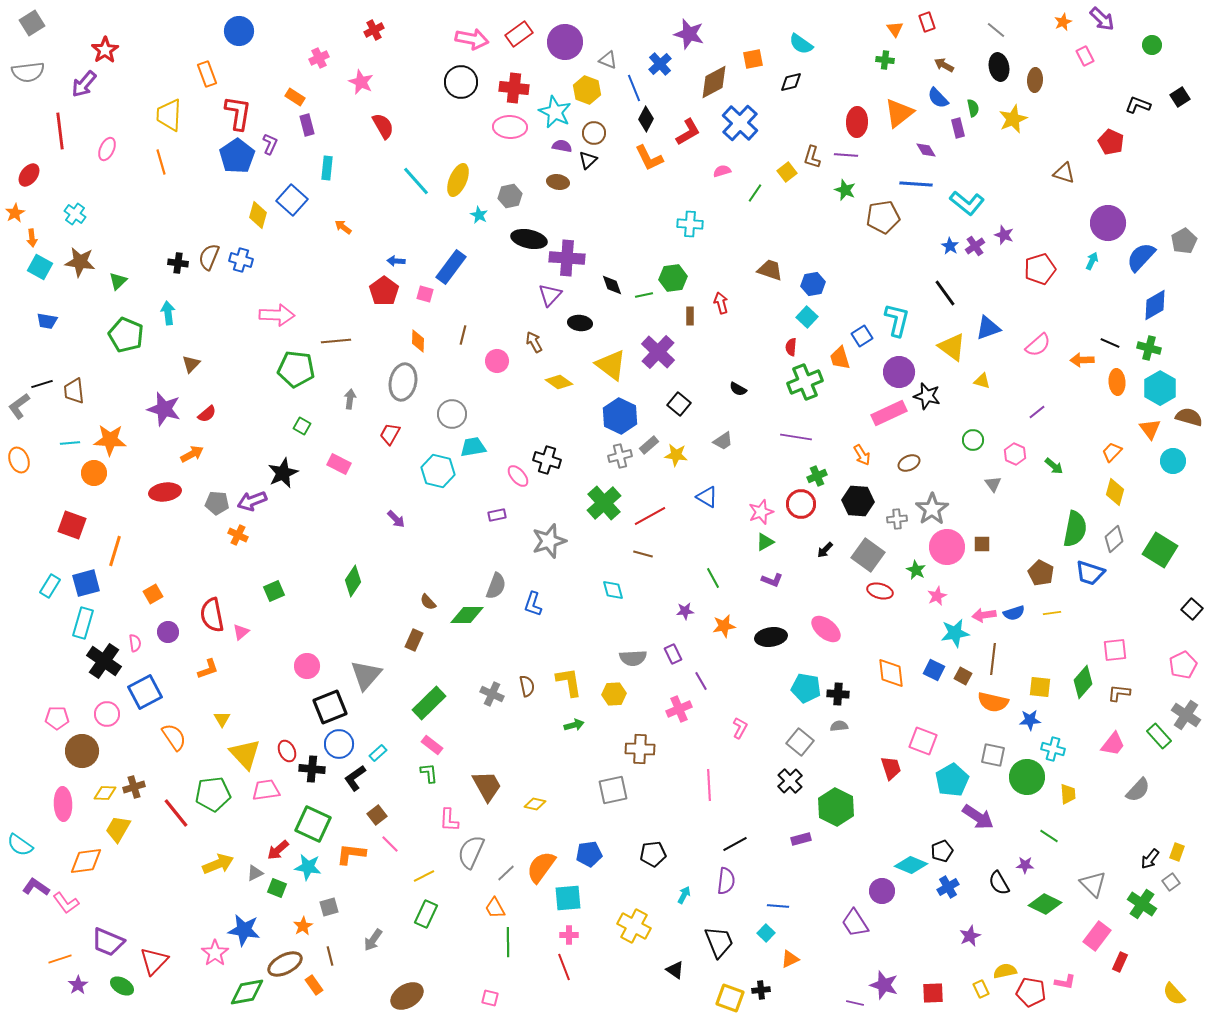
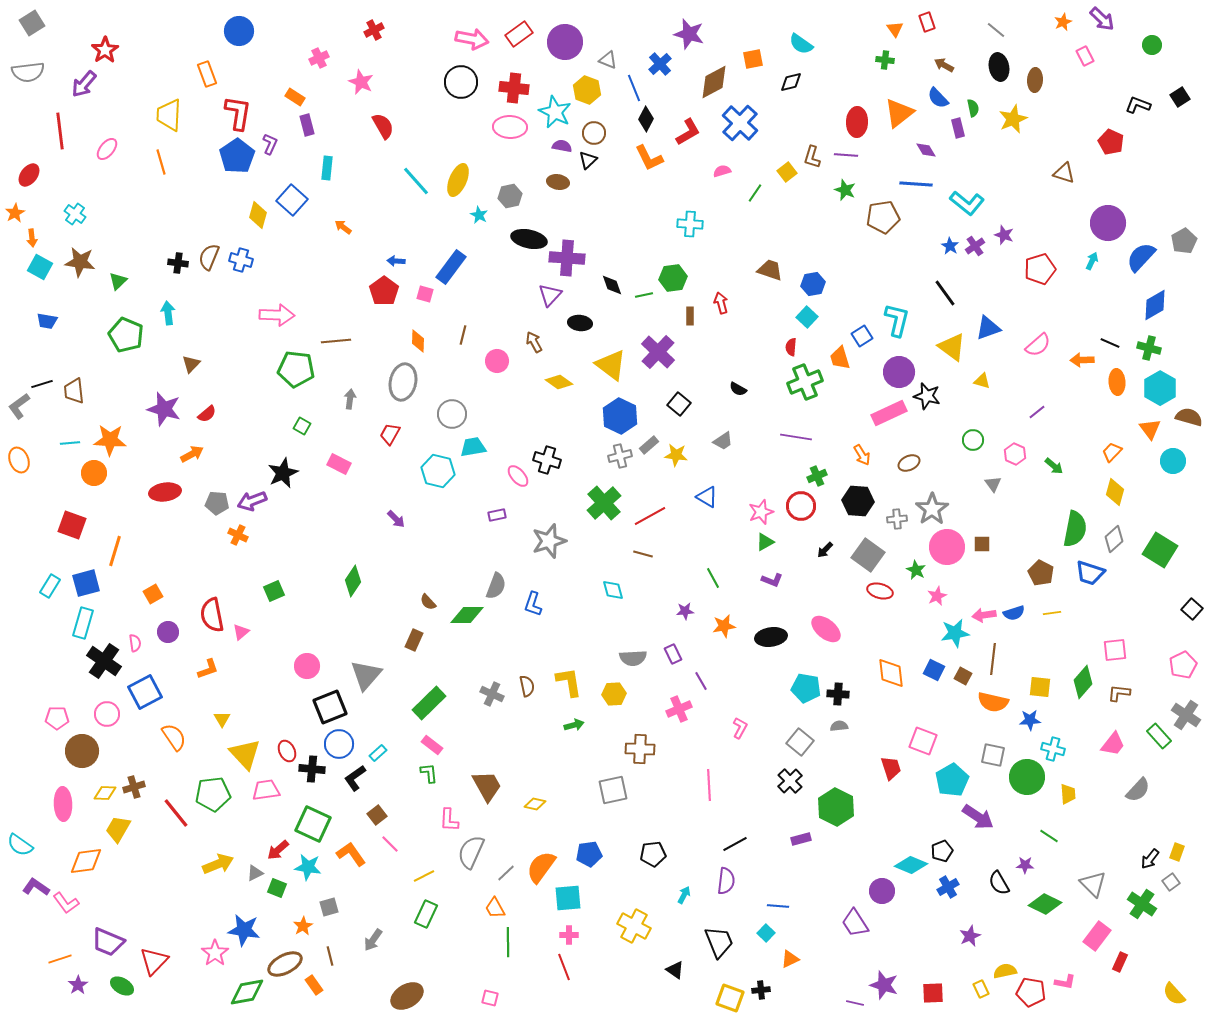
pink ellipse at (107, 149): rotated 15 degrees clockwise
red circle at (801, 504): moved 2 px down
orange L-shape at (351, 854): rotated 48 degrees clockwise
